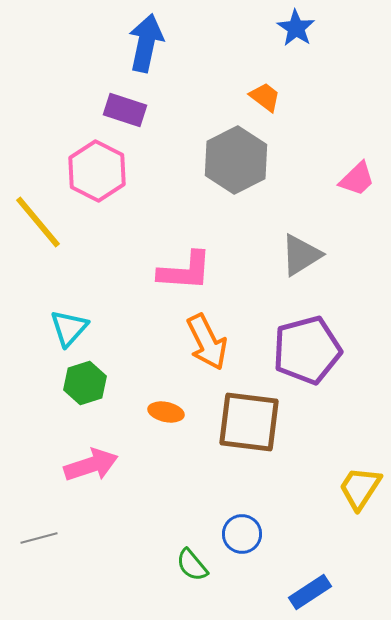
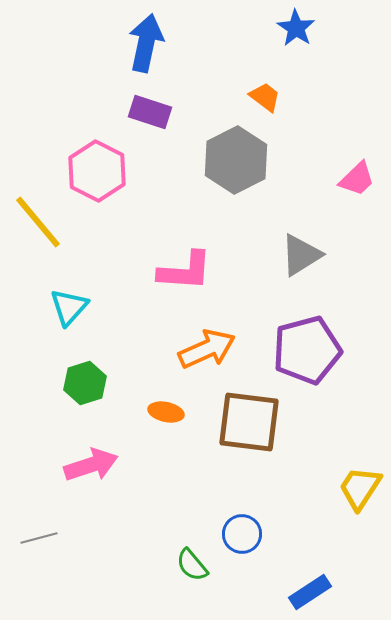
purple rectangle: moved 25 px right, 2 px down
cyan triangle: moved 21 px up
orange arrow: moved 7 px down; rotated 88 degrees counterclockwise
